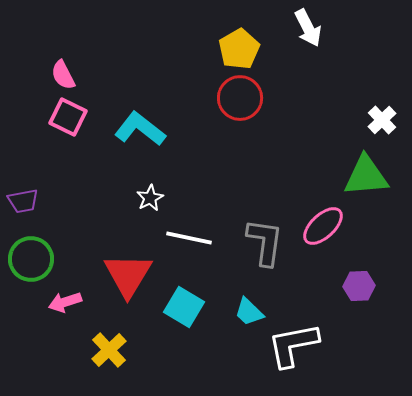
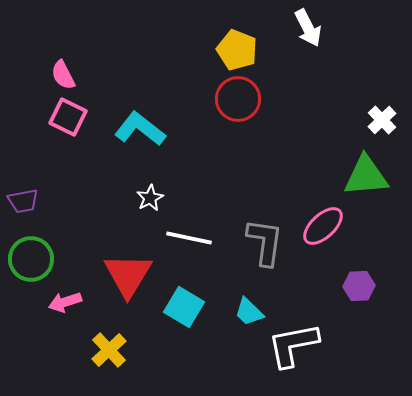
yellow pentagon: moved 2 px left, 1 px down; rotated 21 degrees counterclockwise
red circle: moved 2 px left, 1 px down
